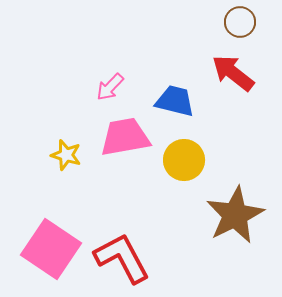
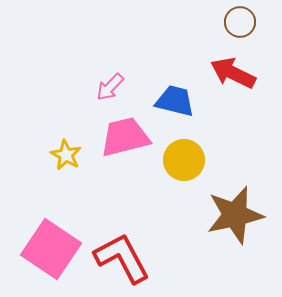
red arrow: rotated 12 degrees counterclockwise
pink trapezoid: rotated 4 degrees counterclockwise
yellow star: rotated 12 degrees clockwise
brown star: rotated 14 degrees clockwise
